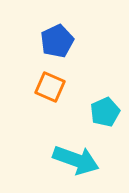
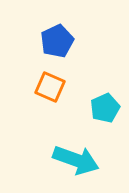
cyan pentagon: moved 4 px up
